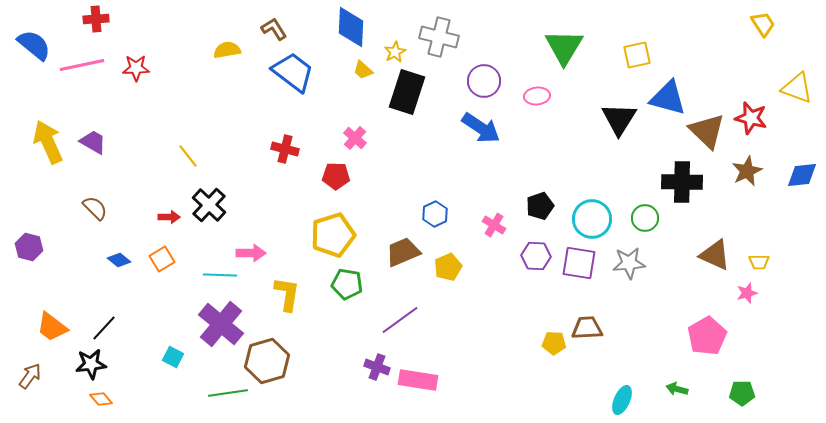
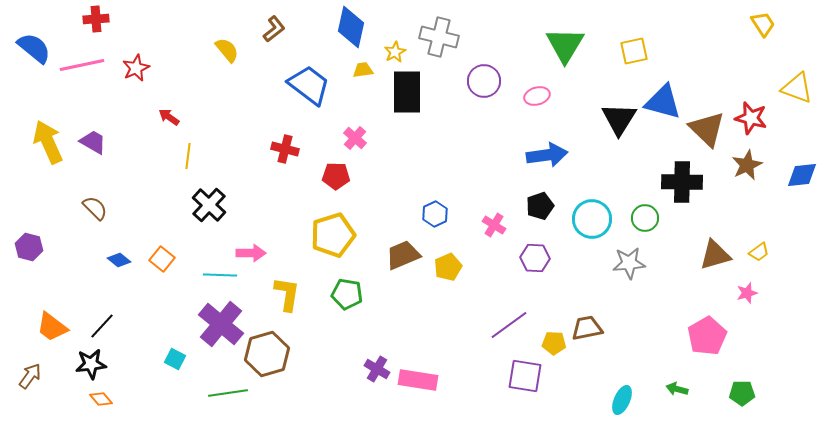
blue diamond at (351, 27): rotated 9 degrees clockwise
brown L-shape at (274, 29): rotated 84 degrees clockwise
blue semicircle at (34, 45): moved 3 px down
green triangle at (564, 47): moved 1 px right, 2 px up
yellow semicircle at (227, 50): rotated 60 degrees clockwise
yellow square at (637, 55): moved 3 px left, 4 px up
red star at (136, 68): rotated 24 degrees counterclockwise
yellow trapezoid at (363, 70): rotated 130 degrees clockwise
blue trapezoid at (293, 72): moved 16 px right, 13 px down
black rectangle at (407, 92): rotated 18 degrees counterclockwise
pink ellipse at (537, 96): rotated 10 degrees counterclockwise
blue triangle at (668, 98): moved 5 px left, 4 px down
blue arrow at (481, 128): moved 66 px right, 27 px down; rotated 42 degrees counterclockwise
brown triangle at (707, 131): moved 2 px up
yellow line at (188, 156): rotated 45 degrees clockwise
brown star at (747, 171): moved 6 px up
red arrow at (169, 217): moved 100 px up; rotated 145 degrees counterclockwise
brown trapezoid at (403, 252): moved 3 px down
brown triangle at (715, 255): rotated 40 degrees counterclockwise
purple hexagon at (536, 256): moved 1 px left, 2 px down
orange square at (162, 259): rotated 20 degrees counterclockwise
yellow trapezoid at (759, 262): moved 10 px up; rotated 35 degrees counterclockwise
purple square at (579, 263): moved 54 px left, 113 px down
green pentagon at (347, 284): moved 10 px down
purple line at (400, 320): moved 109 px right, 5 px down
black line at (104, 328): moved 2 px left, 2 px up
brown trapezoid at (587, 328): rotated 8 degrees counterclockwise
cyan square at (173, 357): moved 2 px right, 2 px down
brown hexagon at (267, 361): moved 7 px up
purple cross at (377, 367): moved 2 px down; rotated 10 degrees clockwise
